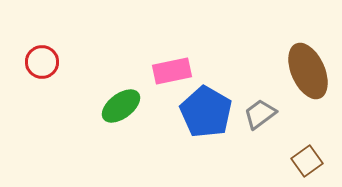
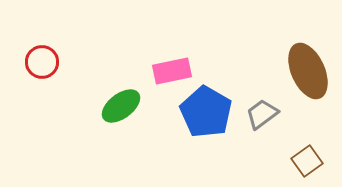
gray trapezoid: moved 2 px right
